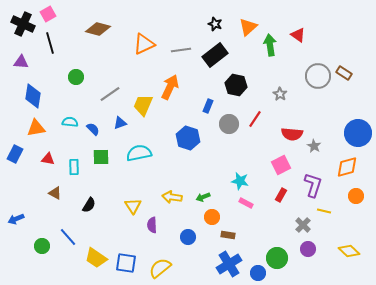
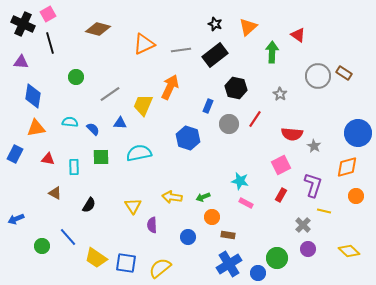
green arrow at (270, 45): moved 2 px right, 7 px down; rotated 10 degrees clockwise
black hexagon at (236, 85): moved 3 px down
blue triangle at (120, 123): rotated 24 degrees clockwise
